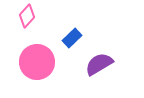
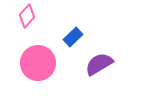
blue rectangle: moved 1 px right, 1 px up
pink circle: moved 1 px right, 1 px down
